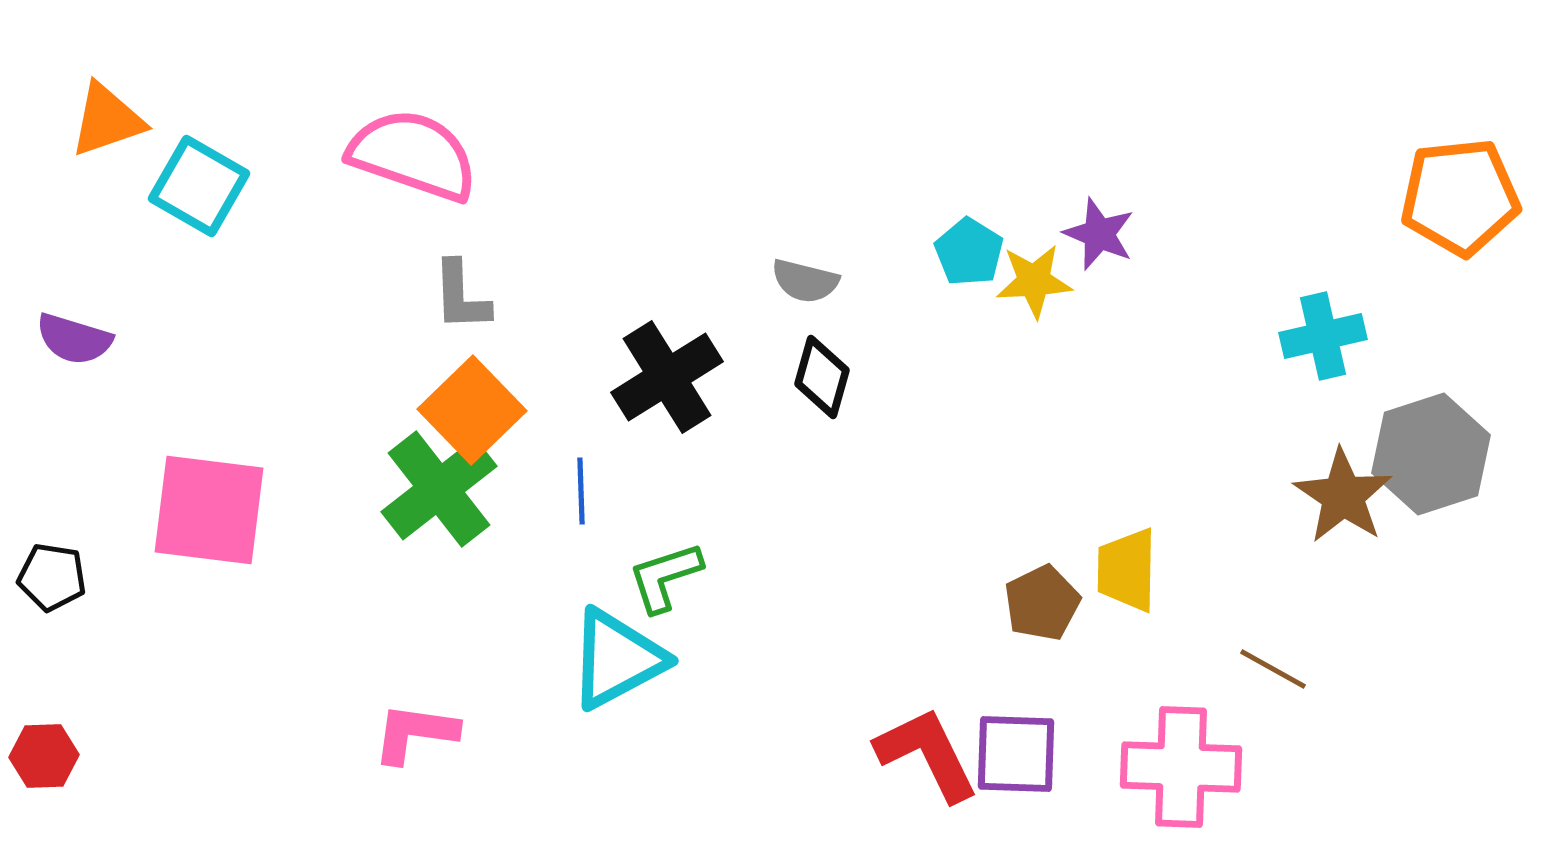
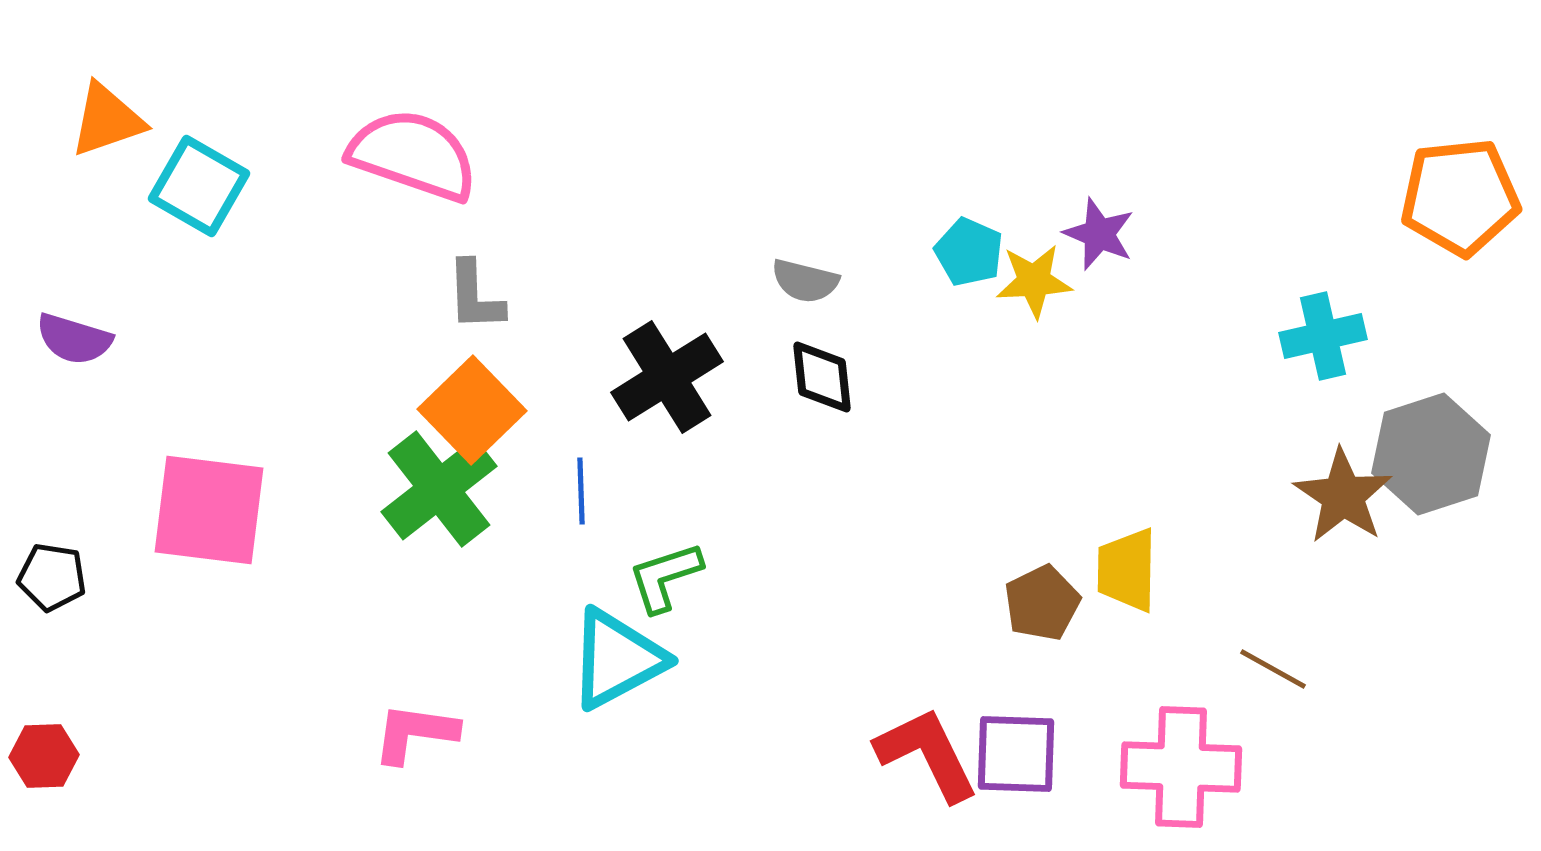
cyan pentagon: rotated 8 degrees counterclockwise
gray L-shape: moved 14 px right
black diamond: rotated 22 degrees counterclockwise
